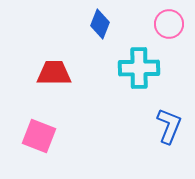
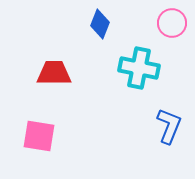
pink circle: moved 3 px right, 1 px up
cyan cross: rotated 12 degrees clockwise
pink square: rotated 12 degrees counterclockwise
